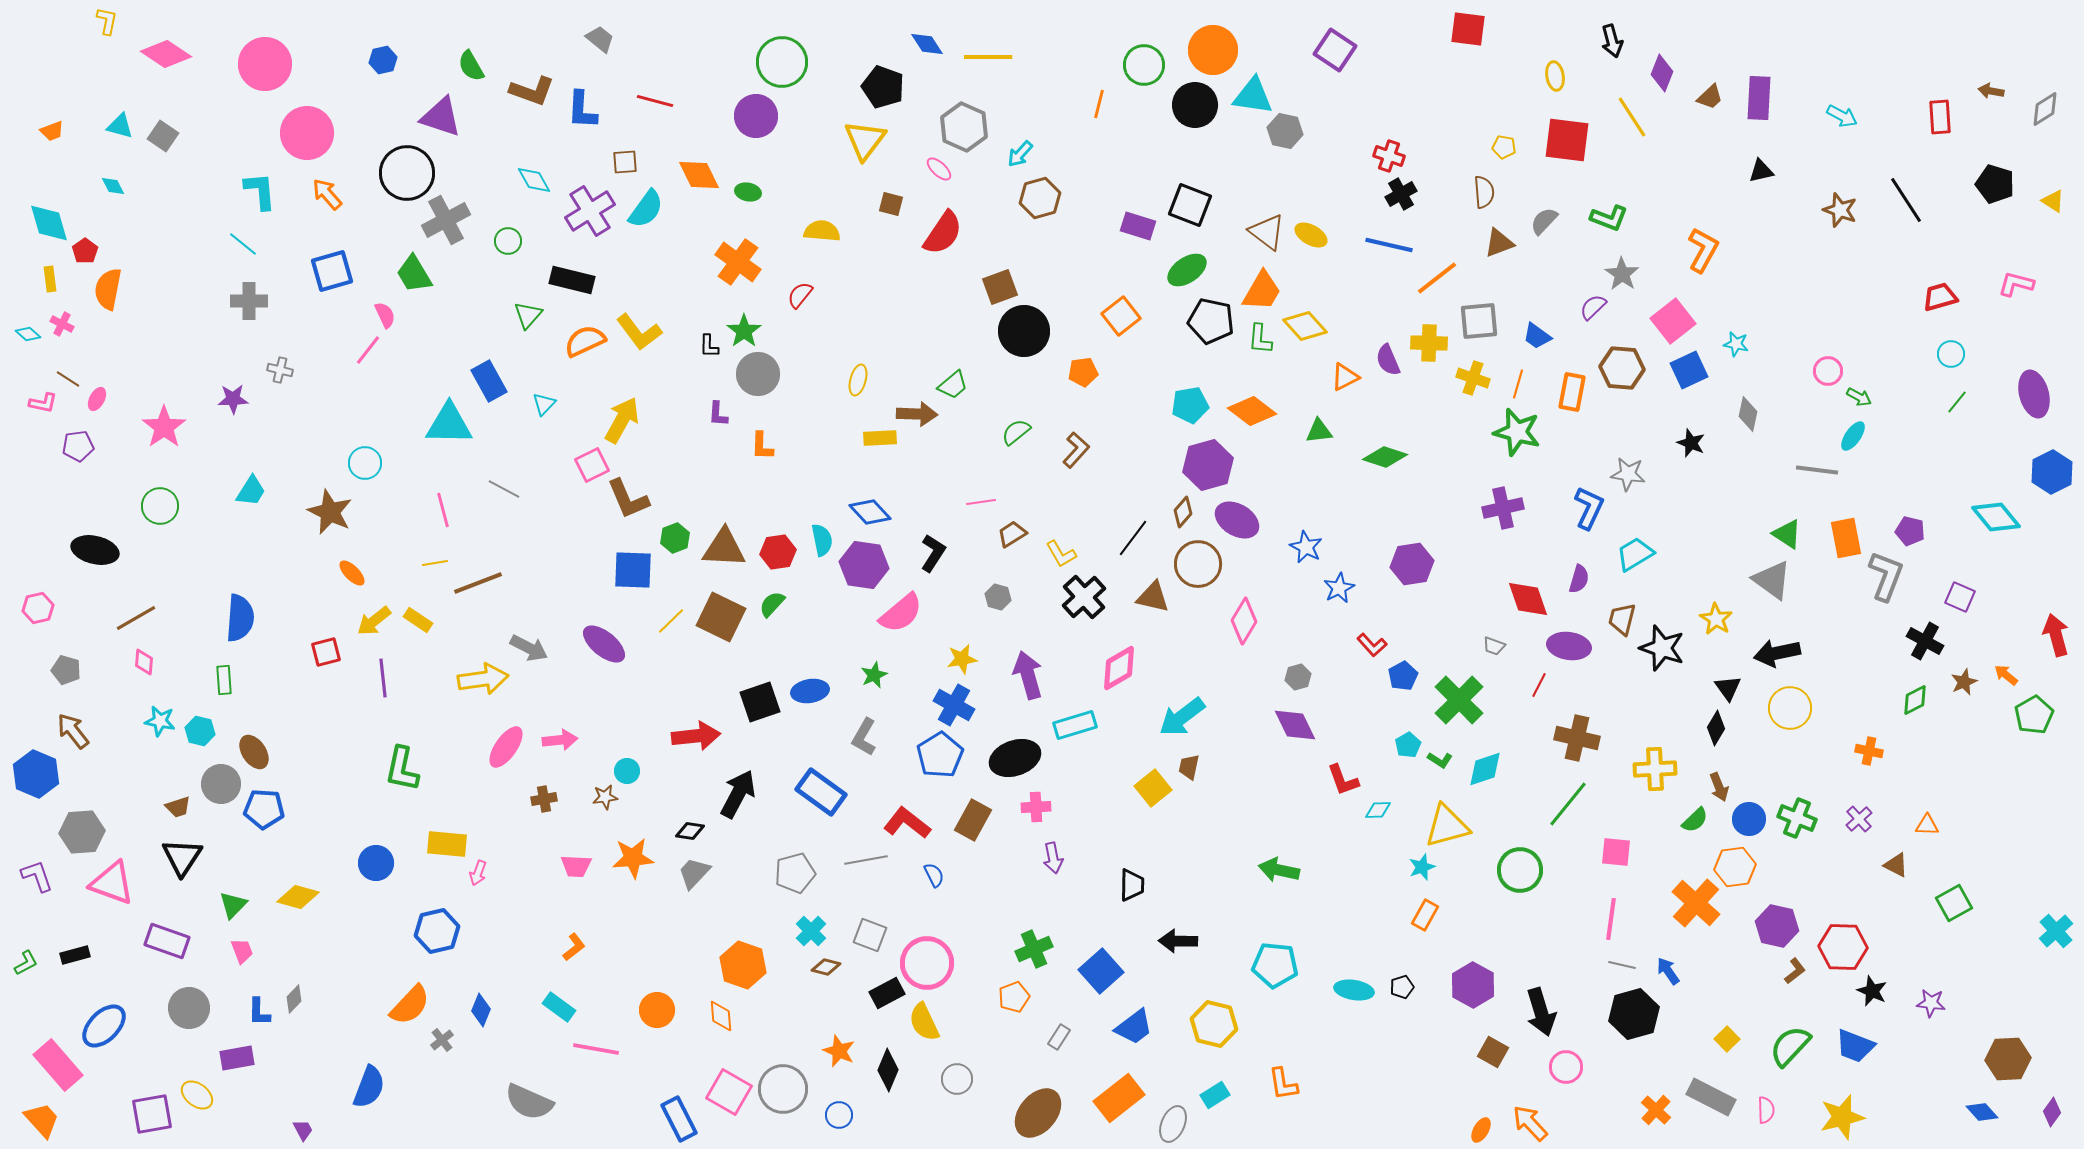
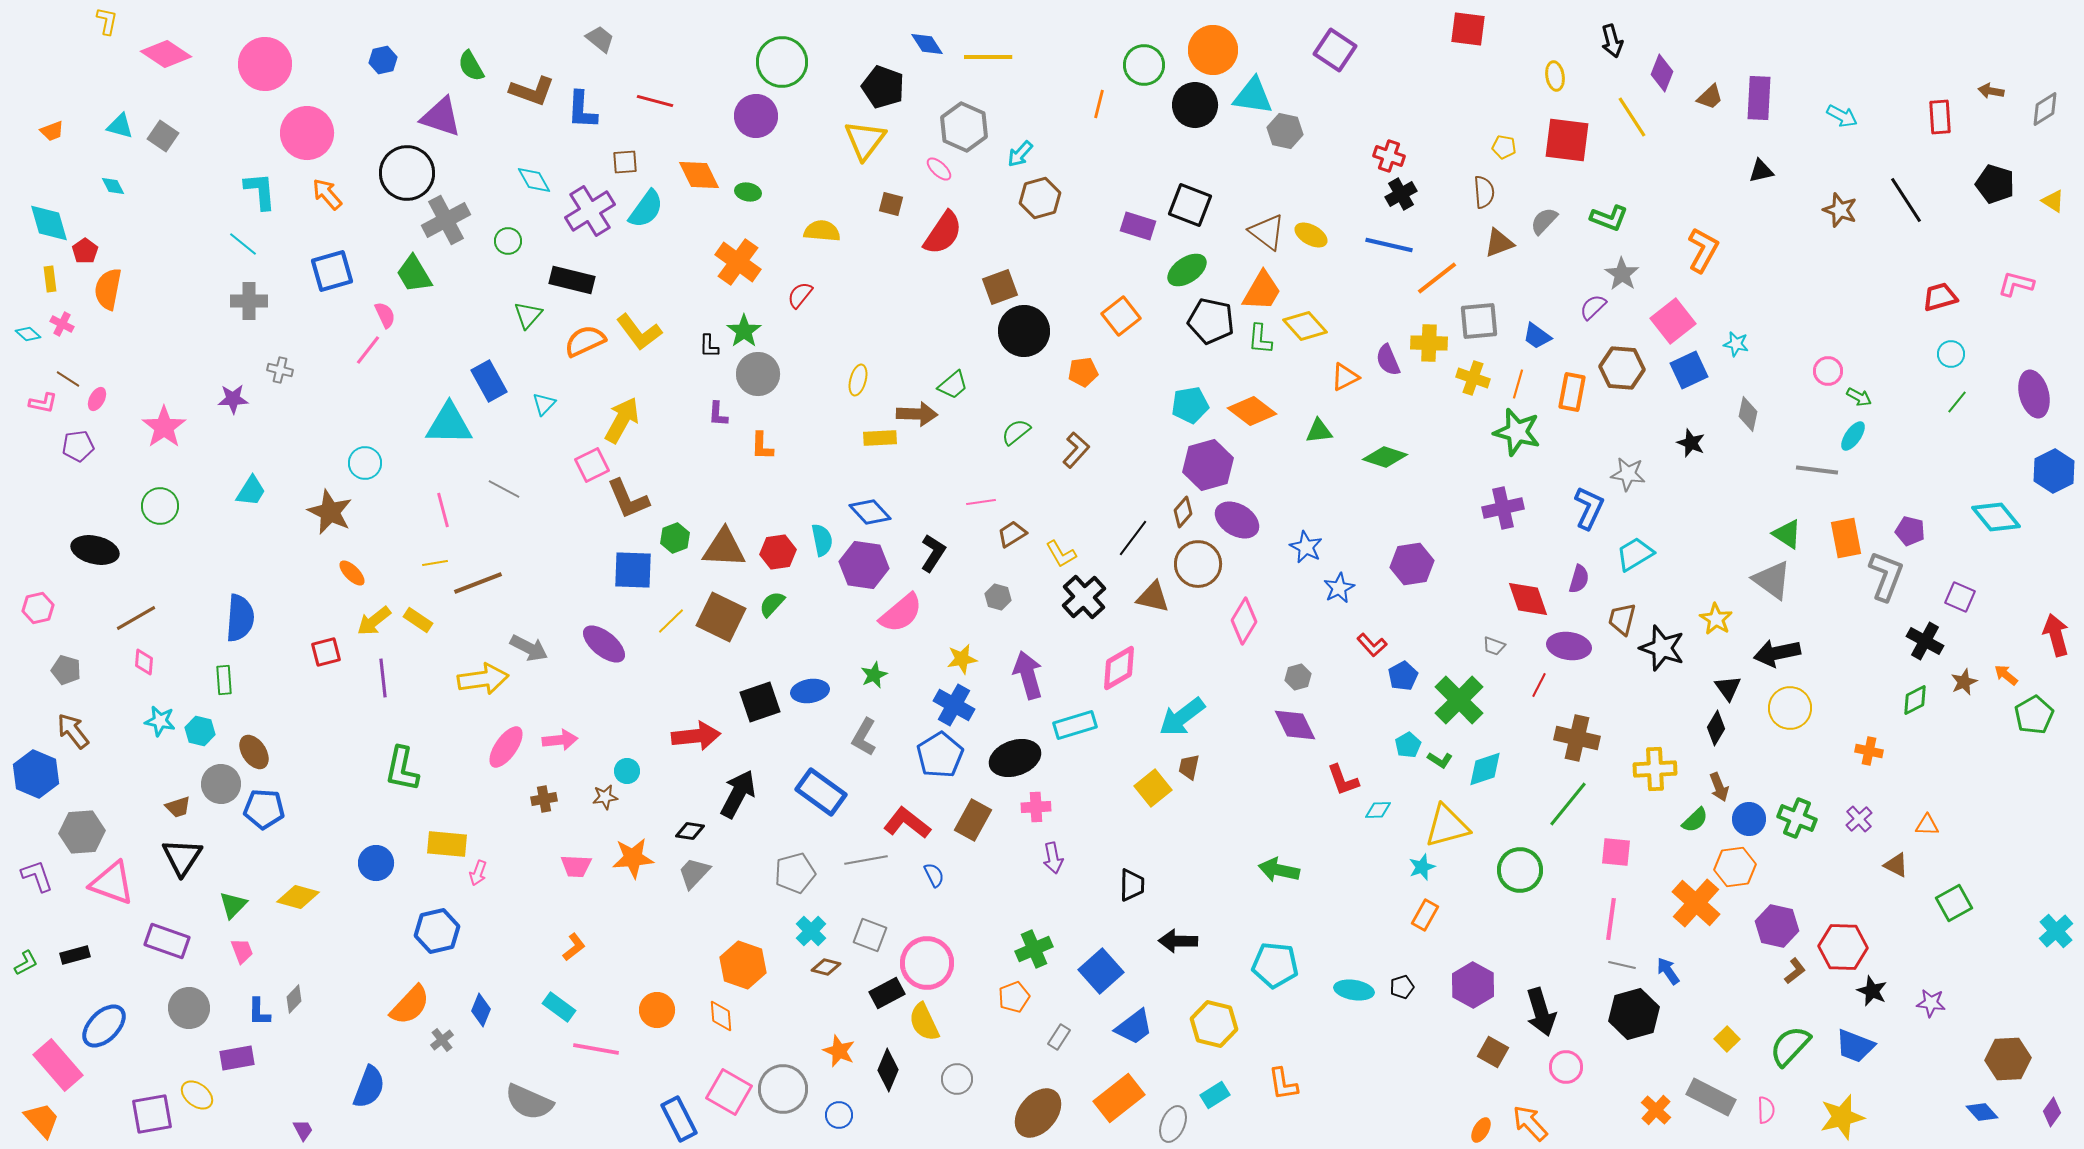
blue hexagon at (2052, 472): moved 2 px right, 1 px up
